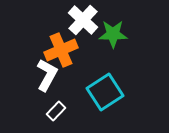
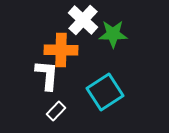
orange cross: rotated 24 degrees clockwise
white L-shape: rotated 24 degrees counterclockwise
